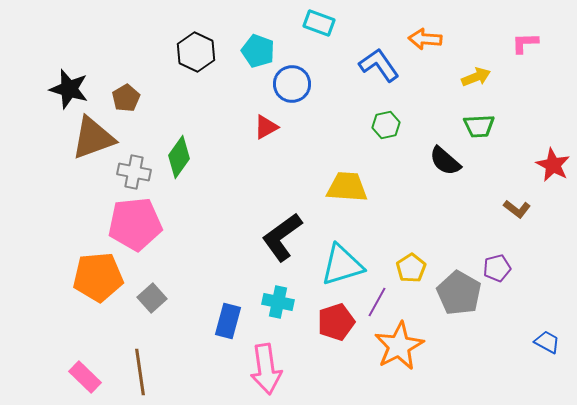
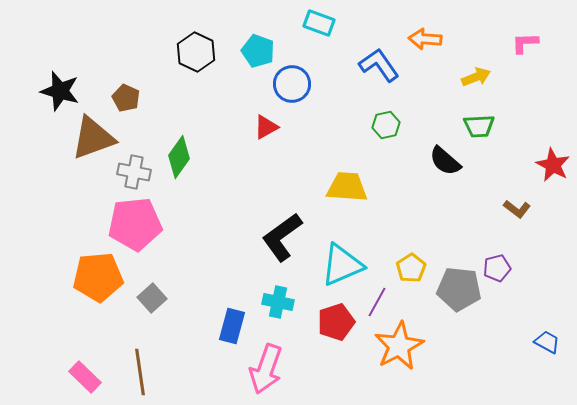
black star: moved 9 px left, 2 px down
brown pentagon: rotated 16 degrees counterclockwise
cyan triangle: rotated 6 degrees counterclockwise
gray pentagon: moved 4 px up; rotated 24 degrees counterclockwise
blue rectangle: moved 4 px right, 5 px down
pink arrow: rotated 27 degrees clockwise
